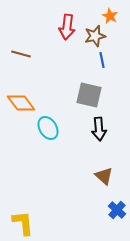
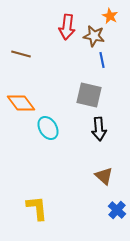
brown star: moved 1 px left; rotated 25 degrees clockwise
yellow L-shape: moved 14 px right, 15 px up
